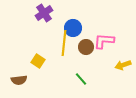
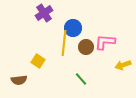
pink L-shape: moved 1 px right, 1 px down
